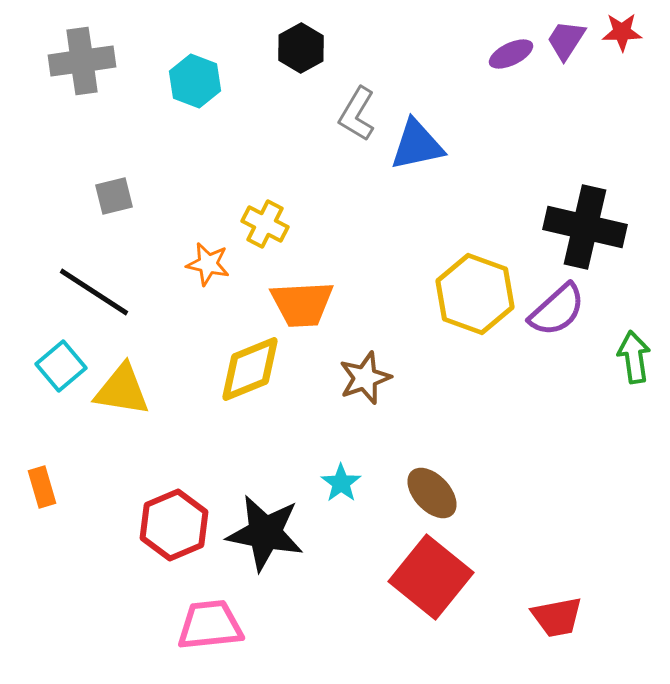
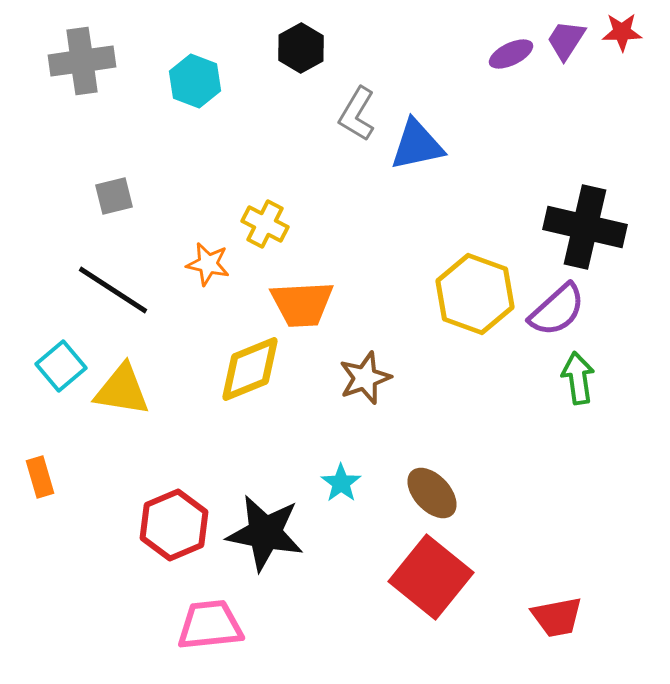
black line: moved 19 px right, 2 px up
green arrow: moved 56 px left, 21 px down
orange rectangle: moved 2 px left, 10 px up
